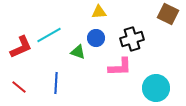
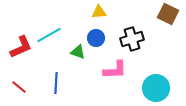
pink L-shape: moved 5 px left, 3 px down
